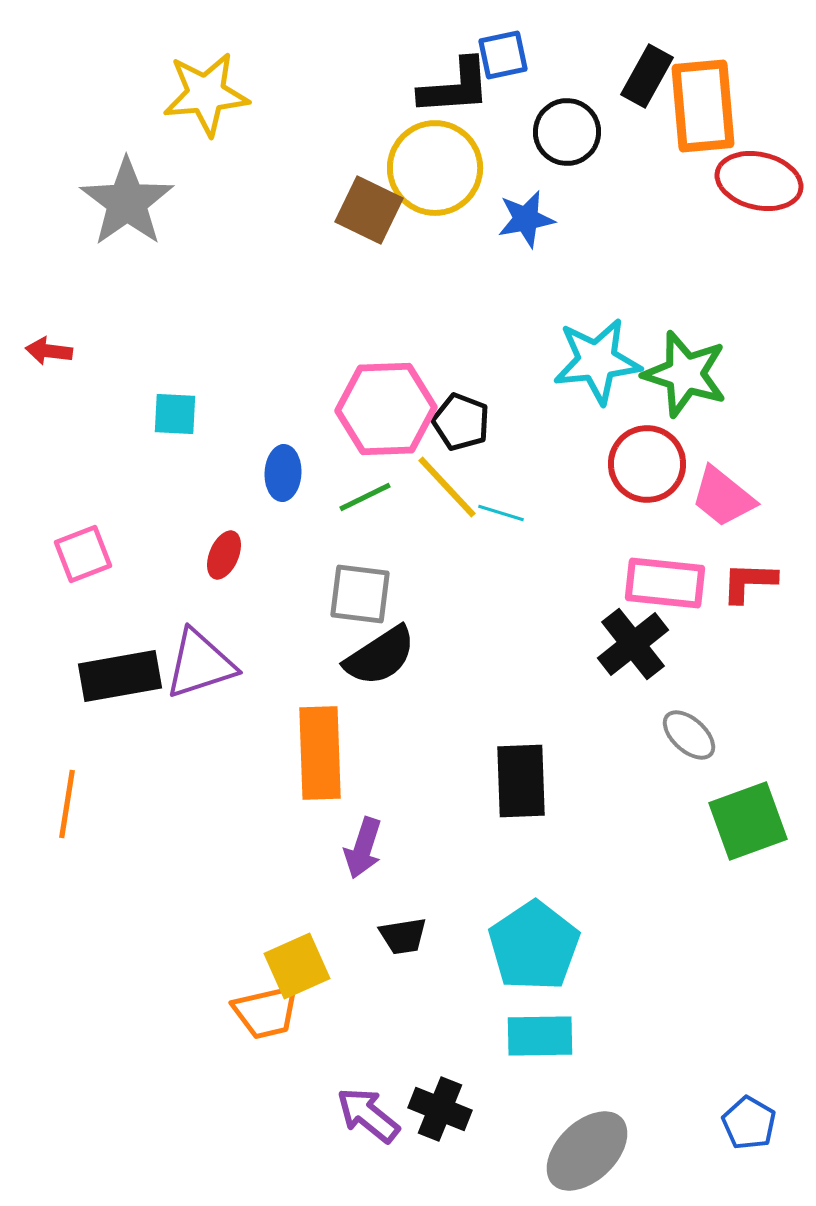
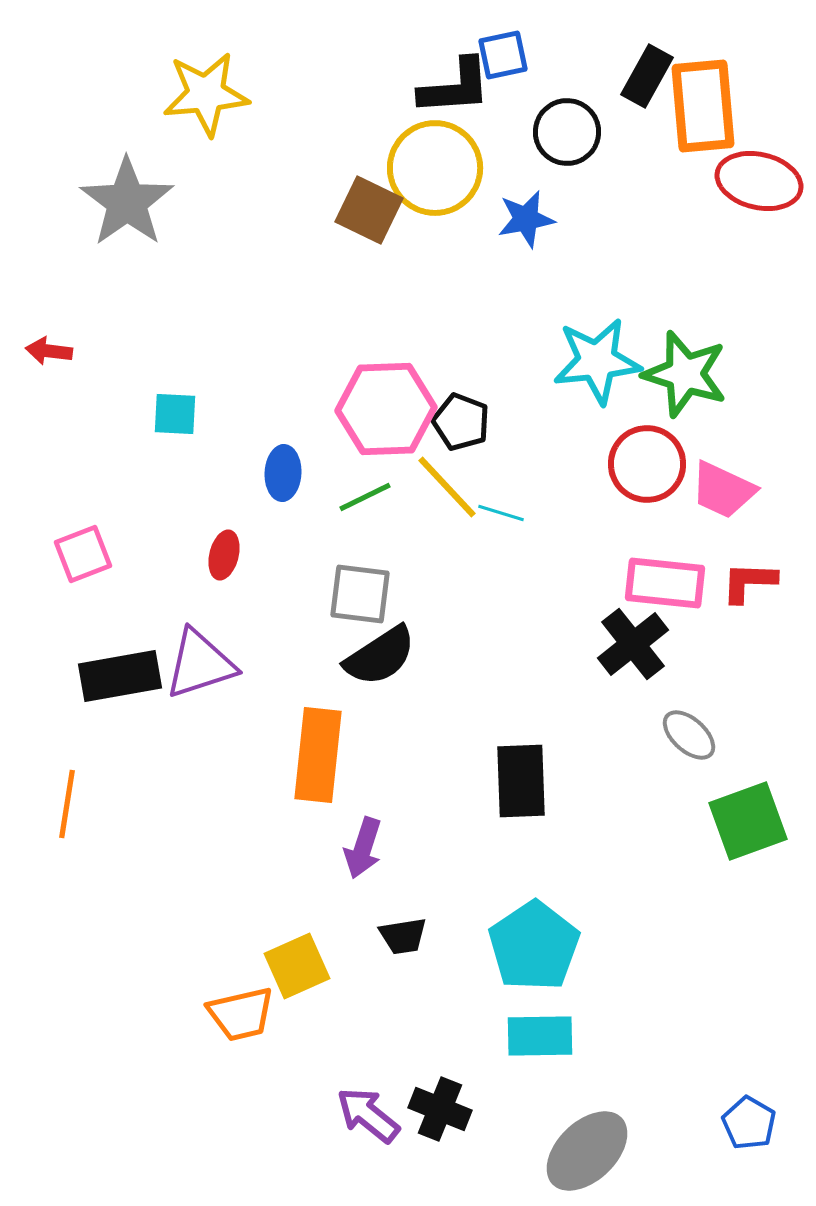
pink trapezoid at (723, 497): moved 7 px up; rotated 14 degrees counterclockwise
red ellipse at (224, 555): rotated 9 degrees counterclockwise
orange rectangle at (320, 753): moved 2 px left, 2 px down; rotated 8 degrees clockwise
orange trapezoid at (266, 1012): moved 25 px left, 2 px down
